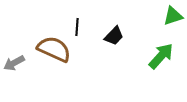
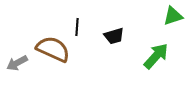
black trapezoid: rotated 30 degrees clockwise
brown semicircle: moved 1 px left
green arrow: moved 5 px left
gray arrow: moved 3 px right
